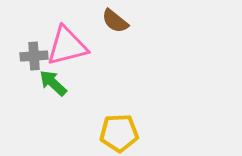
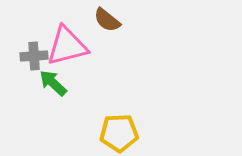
brown semicircle: moved 8 px left, 1 px up
